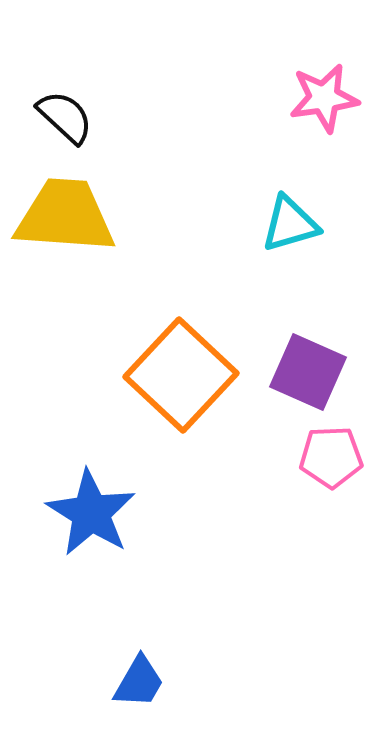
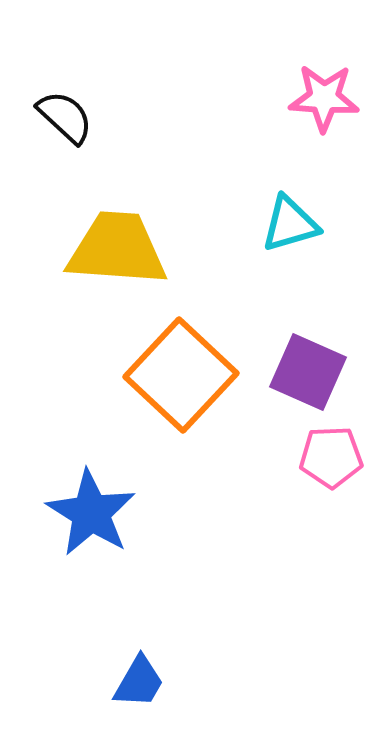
pink star: rotated 12 degrees clockwise
yellow trapezoid: moved 52 px right, 33 px down
